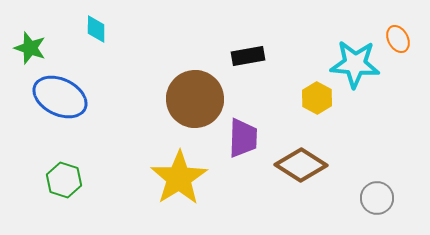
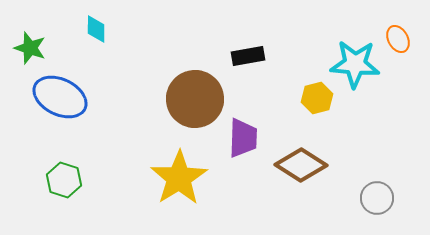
yellow hexagon: rotated 16 degrees clockwise
